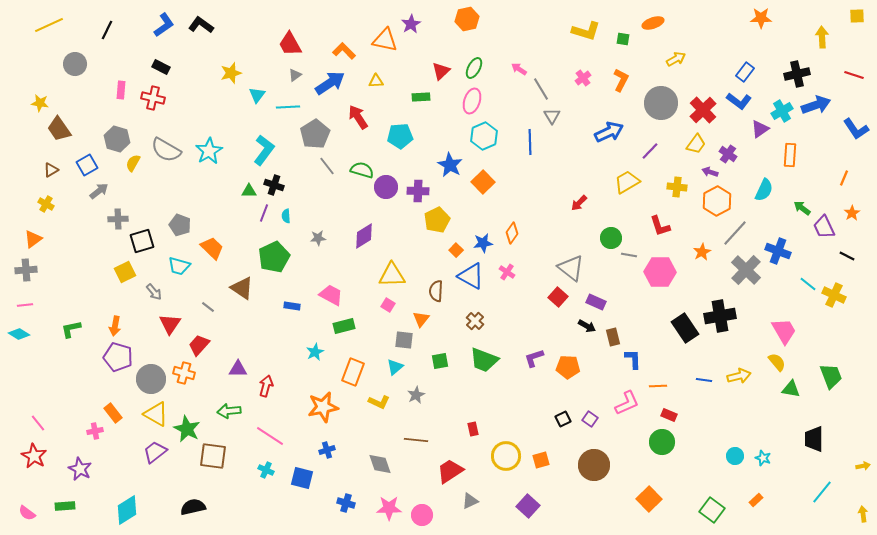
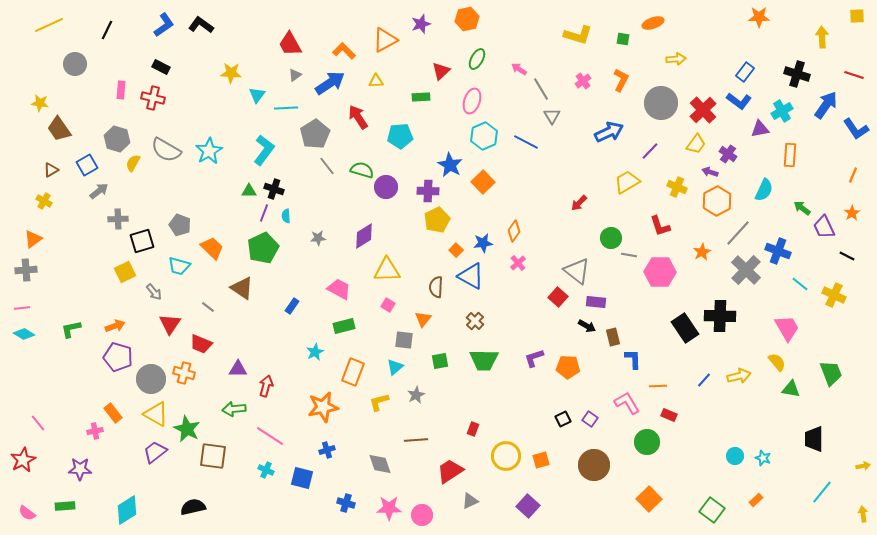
orange star at (761, 18): moved 2 px left, 1 px up
purple star at (411, 24): moved 10 px right; rotated 12 degrees clockwise
yellow L-shape at (586, 31): moved 8 px left, 4 px down
orange triangle at (385, 40): rotated 40 degrees counterclockwise
yellow arrow at (676, 59): rotated 24 degrees clockwise
green ellipse at (474, 68): moved 3 px right, 9 px up
yellow star at (231, 73): rotated 20 degrees clockwise
black cross at (797, 74): rotated 30 degrees clockwise
pink cross at (583, 78): moved 3 px down
blue arrow at (816, 105): moved 10 px right; rotated 36 degrees counterclockwise
cyan line at (288, 107): moved 2 px left, 1 px down
purple triangle at (760, 129): rotated 24 degrees clockwise
blue line at (530, 142): moved 4 px left; rotated 60 degrees counterclockwise
orange line at (844, 178): moved 9 px right, 3 px up
black cross at (274, 185): moved 4 px down
yellow cross at (677, 187): rotated 18 degrees clockwise
purple cross at (418, 191): moved 10 px right
yellow cross at (46, 204): moved 2 px left, 3 px up
orange diamond at (512, 233): moved 2 px right, 2 px up
gray line at (735, 233): moved 3 px right
green pentagon at (274, 257): moved 11 px left, 9 px up
gray triangle at (571, 268): moved 6 px right, 3 px down
pink cross at (507, 272): moved 11 px right, 9 px up; rotated 14 degrees clockwise
yellow triangle at (392, 275): moved 5 px left, 5 px up
cyan line at (808, 284): moved 8 px left
brown semicircle at (436, 291): moved 4 px up
pink trapezoid at (331, 295): moved 8 px right, 6 px up
purple rectangle at (596, 302): rotated 18 degrees counterclockwise
pink line at (25, 305): moved 3 px left, 3 px down
blue rectangle at (292, 306): rotated 63 degrees counterclockwise
black cross at (720, 316): rotated 12 degrees clockwise
orange triangle at (421, 319): moved 2 px right
orange arrow at (115, 326): rotated 120 degrees counterclockwise
pink trapezoid at (784, 331): moved 3 px right, 3 px up
cyan diamond at (19, 334): moved 5 px right
red trapezoid at (199, 345): moved 2 px right, 1 px up; rotated 110 degrees counterclockwise
green trapezoid at (484, 360): rotated 20 degrees counterclockwise
green trapezoid at (831, 376): moved 3 px up
blue line at (704, 380): rotated 56 degrees counterclockwise
yellow L-shape at (379, 402): rotated 140 degrees clockwise
pink L-shape at (627, 403): rotated 96 degrees counterclockwise
green arrow at (229, 411): moved 5 px right, 2 px up
red rectangle at (473, 429): rotated 32 degrees clockwise
brown line at (416, 440): rotated 10 degrees counterclockwise
green circle at (662, 442): moved 15 px left
red star at (34, 456): moved 11 px left, 4 px down; rotated 15 degrees clockwise
purple star at (80, 469): rotated 25 degrees counterclockwise
